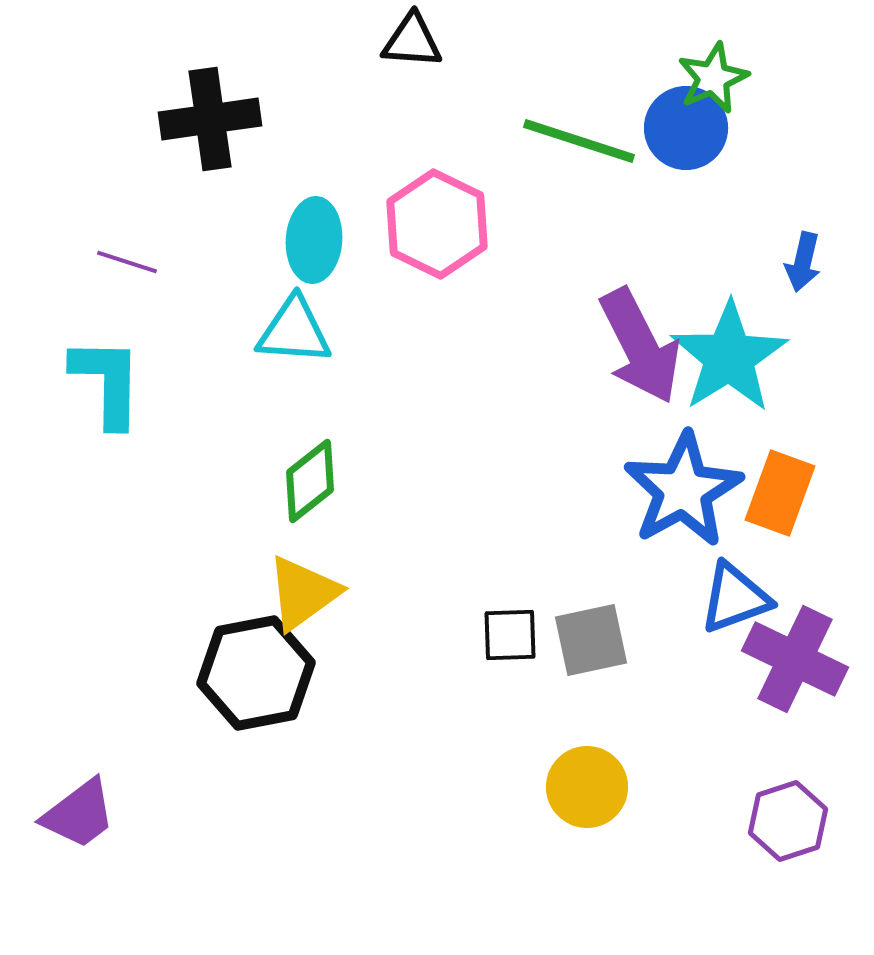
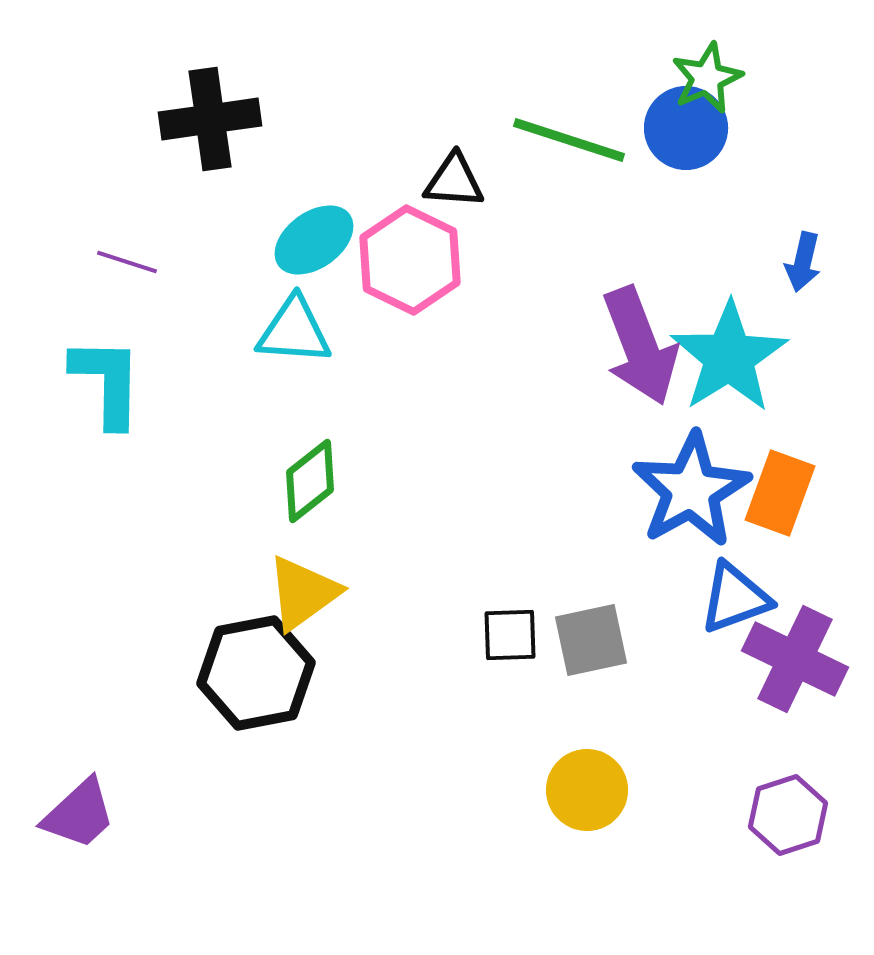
black triangle: moved 42 px right, 140 px down
green star: moved 6 px left
green line: moved 10 px left, 1 px up
pink hexagon: moved 27 px left, 36 px down
cyan ellipse: rotated 50 degrees clockwise
purple arrow: rotated 6 degrees clockwise
blue star: moved 8 px right
yellow circle: moved 3 px down
purple trapezoid: rotated 6 degrees counterclockwise
purple hexagon: moved 6 px up
